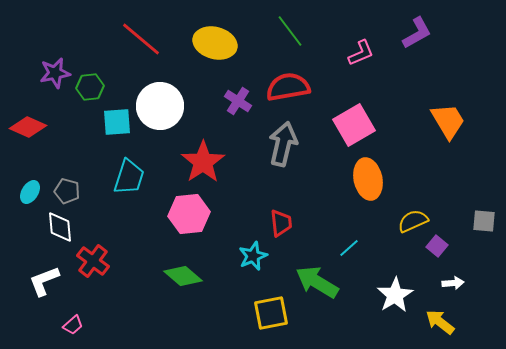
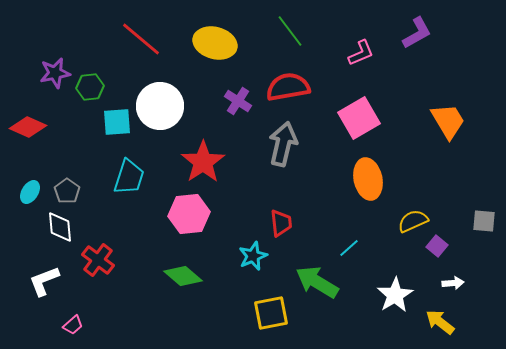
pink square: moved 5 px right, 7 px up
gray pentagon: rotated 20 degrees clockwise
red cross: moved 5 px right, 1 px up
